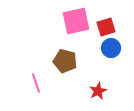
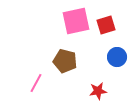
red square: moved 2 px up
blue circle: moved 6 px right, 9 px down
pink line: rotated 48 degrees clockwise
red star: rotated 18 degrees clockwise
